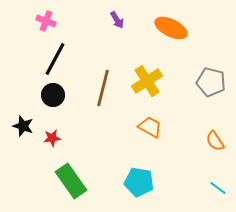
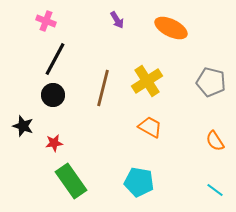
red star: moved 2 px right, 5 px down
cyan line: moved 3 px left, 2 px down
